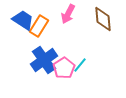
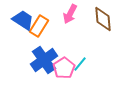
pink arrow: moved 2 px right
cyan line: moved 1 px up
